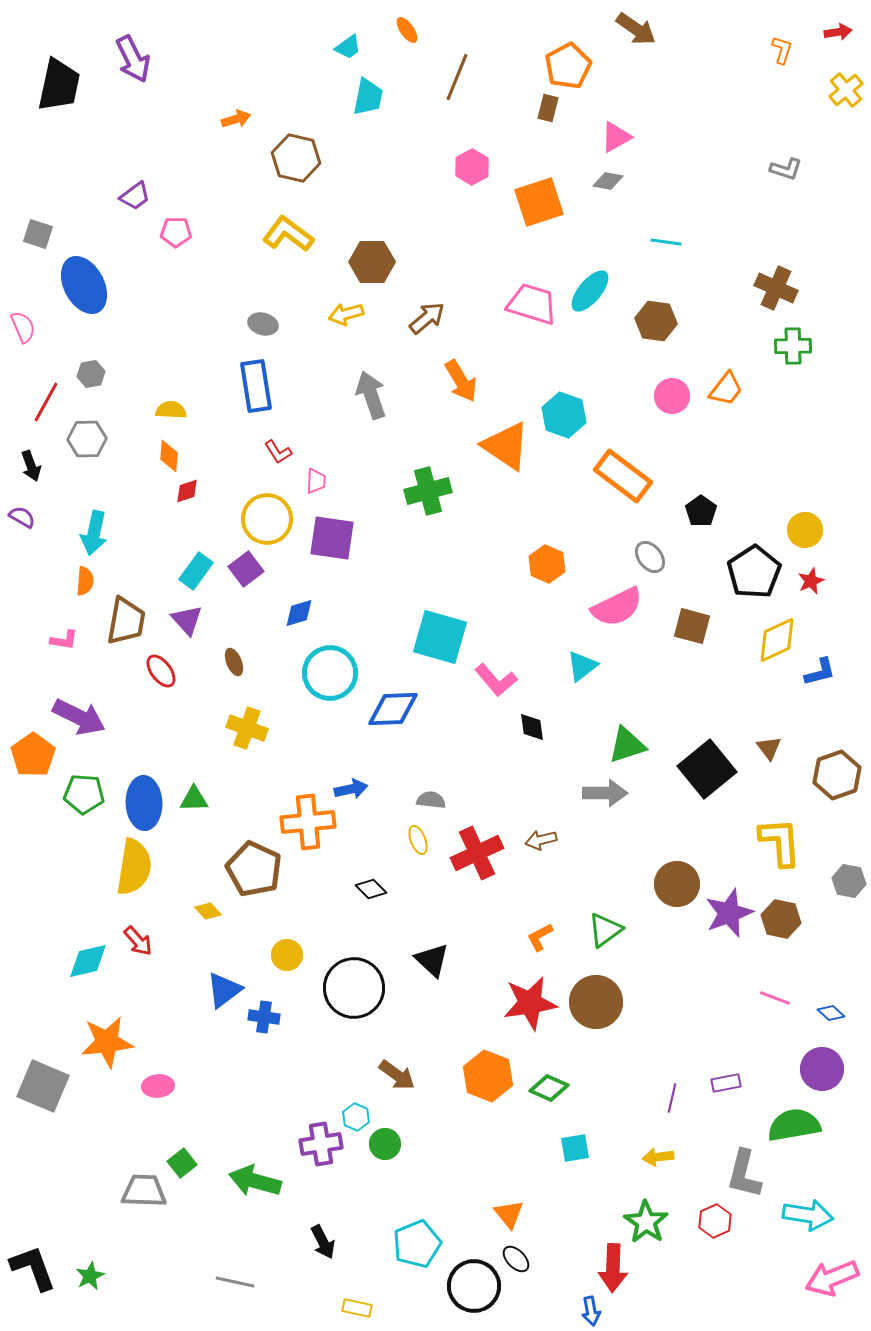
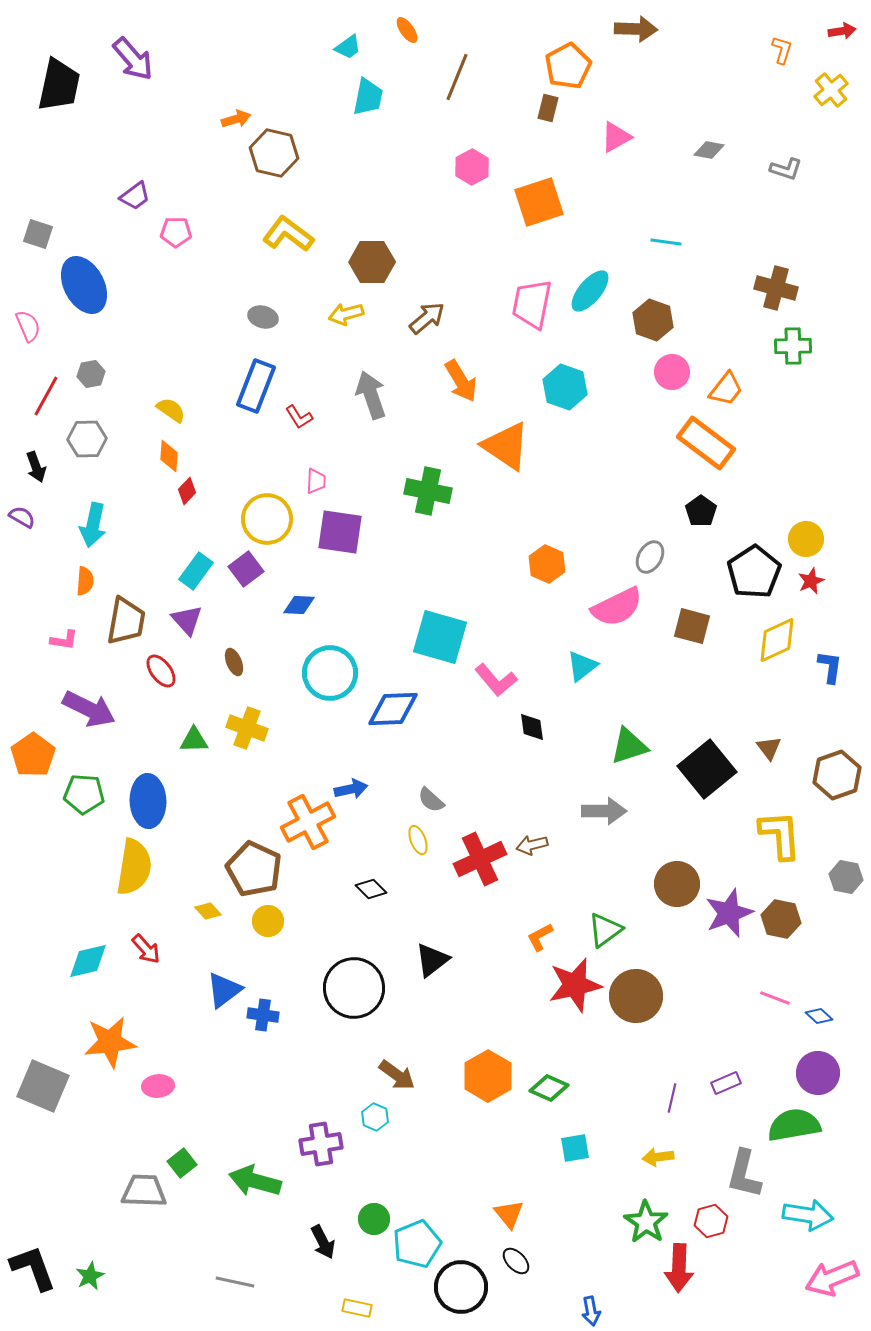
brown arrow at (636, 29): rotated 33 degrees counterclockwise
red arrow at (838, 32): moved 4 px right, 1 px up
purple arrow at (133, 59): rotated 15 degrees counterclockwise
yellow cross at (846, 90): moved 15 px left
brown hexagon at (296, 158): moved 22 px left, 5 px up
gray diamond at (608, 181): moved 101 px right, 31 px up
brown cross at (776, 288): rotated 9 degrees counterclockwise
pink trapezoid at (532, 304): rotated 96 degrees counterclockwise
brown hexagon at (656, 321): moved 3 px left, 1 px up; rotated 12 degrees clockwise
gray ellipse at (263, 324): moved 7 px up
pink semicircle at (23, 327): moved 5 px right, 1 px up
blue rectangle at (256, 386): rotated 30 degrees clockwise
pink circle at (672, 396): moved 24 px up
red line at (46, 402): moved 6 px up
yellow semicircle at (171, 410): rotated 32 degrees clockwise
cyan hexagon at (564, 415): moved 1 px right, 28 px up
red L-shape at (278, 452): moved 21 px right, 35 px up
black arrow at (31, 466): moved 5 px right, 1 px down
orange rectangle at (623, 476): moved 83 px right, 33 px up
red diamond at (187, 491): rotated 28 degrees counterclockwise
green cross at (428, 491): rotated 27 degrees clockwise
yellow circle at (805, 530): moved 1 px right, 9 px down
cyan arrow at (94, 533): moved 1 px left, 8 px up
purple square at (332, 538): moved 8 px right, 6 px up
gray ellipse at (650, 557): rotated 68 degrees clockwise
blue diamond at (299, 613): moved 8 px up; rotated 20 degrees clockwise
blue L-shape at (820, 672): moved 10 px right, 5 px up; rotated 68 degrees counterclockwise
purple arrow at (79, 717): moved 10 px right, 8 px up
green triangle at (627, 745): moved 2 px right, 1 px down
gray arrow at (605, 793): moved 1 px left, 18 px down
green triangle at (194, 799): moved 59 px up
gray semicircle at (431, 800): rotated 144 degrees counterclockwise
blue ellipse at (144, 803): moved 4 px right, 2 px up
orange cross at (308, 822): rotated 22 degrees counterclockwise
brown arrow at (541, 840): moved 9 px left, 5 px down
yellow L-shape at (780, 842): moved 7 px up
red cross at (477, 853): moved 3 px right, 6 px down
gray hexagon at (849, 881): moved 3 px left, 4 px up
red arrow at (138, 941): moved 8 px right, 8 px down
yellow circle at (287, 955): moved 19 px left, 34 px up
black triangle at (432, 960): rotated 39 degrees clockwise
brown circle at (596, 1002): moved 40 px right, 6 px up
red star at (530, 1003): moved 45 px right, 18 px up; rotated 4 degrees counterclockwise
blue diamond at (831, 1013): moved 12 px left, 3 px down
blue cross at (264, 1017): moved 1 px left, 2 px up
orange star at (107, 1042): moved 3 px right
purple circle at (822, 1069): moved 4 px left, 4 px down
orange hexagon at (488, 1076): rotated 9 degrees clockwise
purple rectangle at (726, 1083): rotated 12 degrees counterclockwise
cyan hexagon at (356, 1117): moved 19 px right
green circle at (385, 1144): moved 11 px left, 75 px down
red hexagon at (715, 1221): moved 4 px left; rotated 8 degrees clockwise
black ellipse at (516, 1259): moved 2 px down
red arrow at (613, 1268): moved 66 px right
black circle at (474, 1286): moved 13 px left, 1 px down
